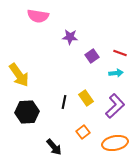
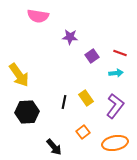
purple L-shape: rotated 10 degrees counterclockwise
